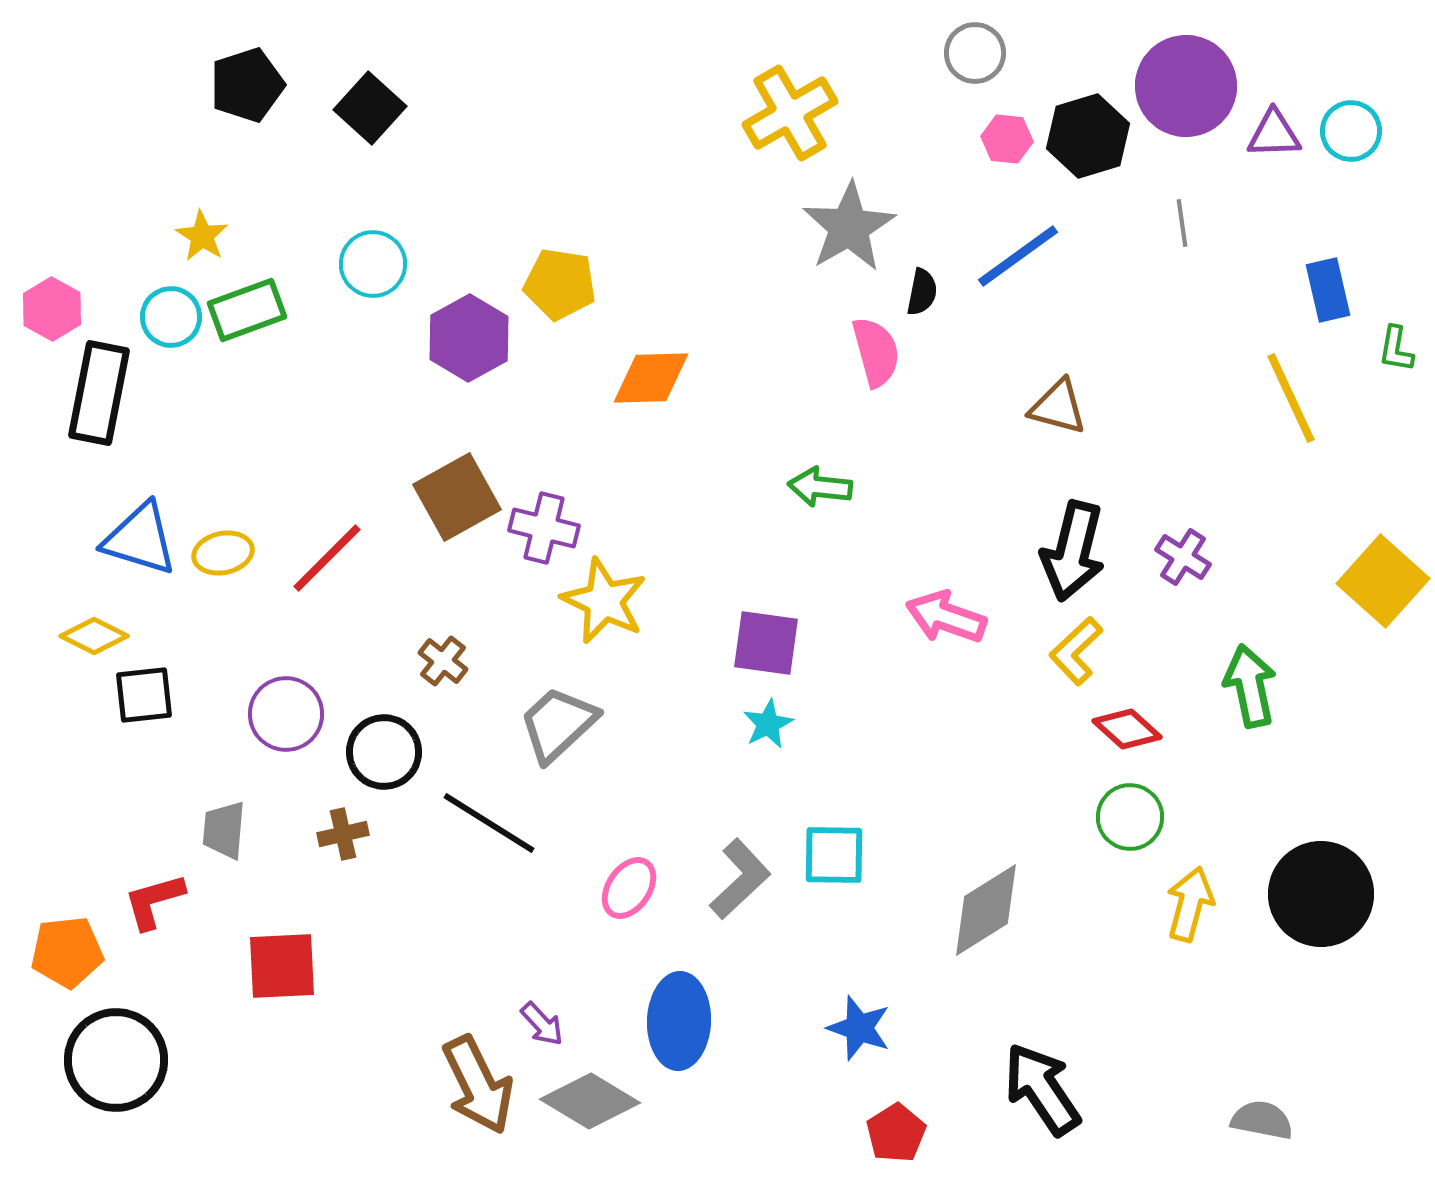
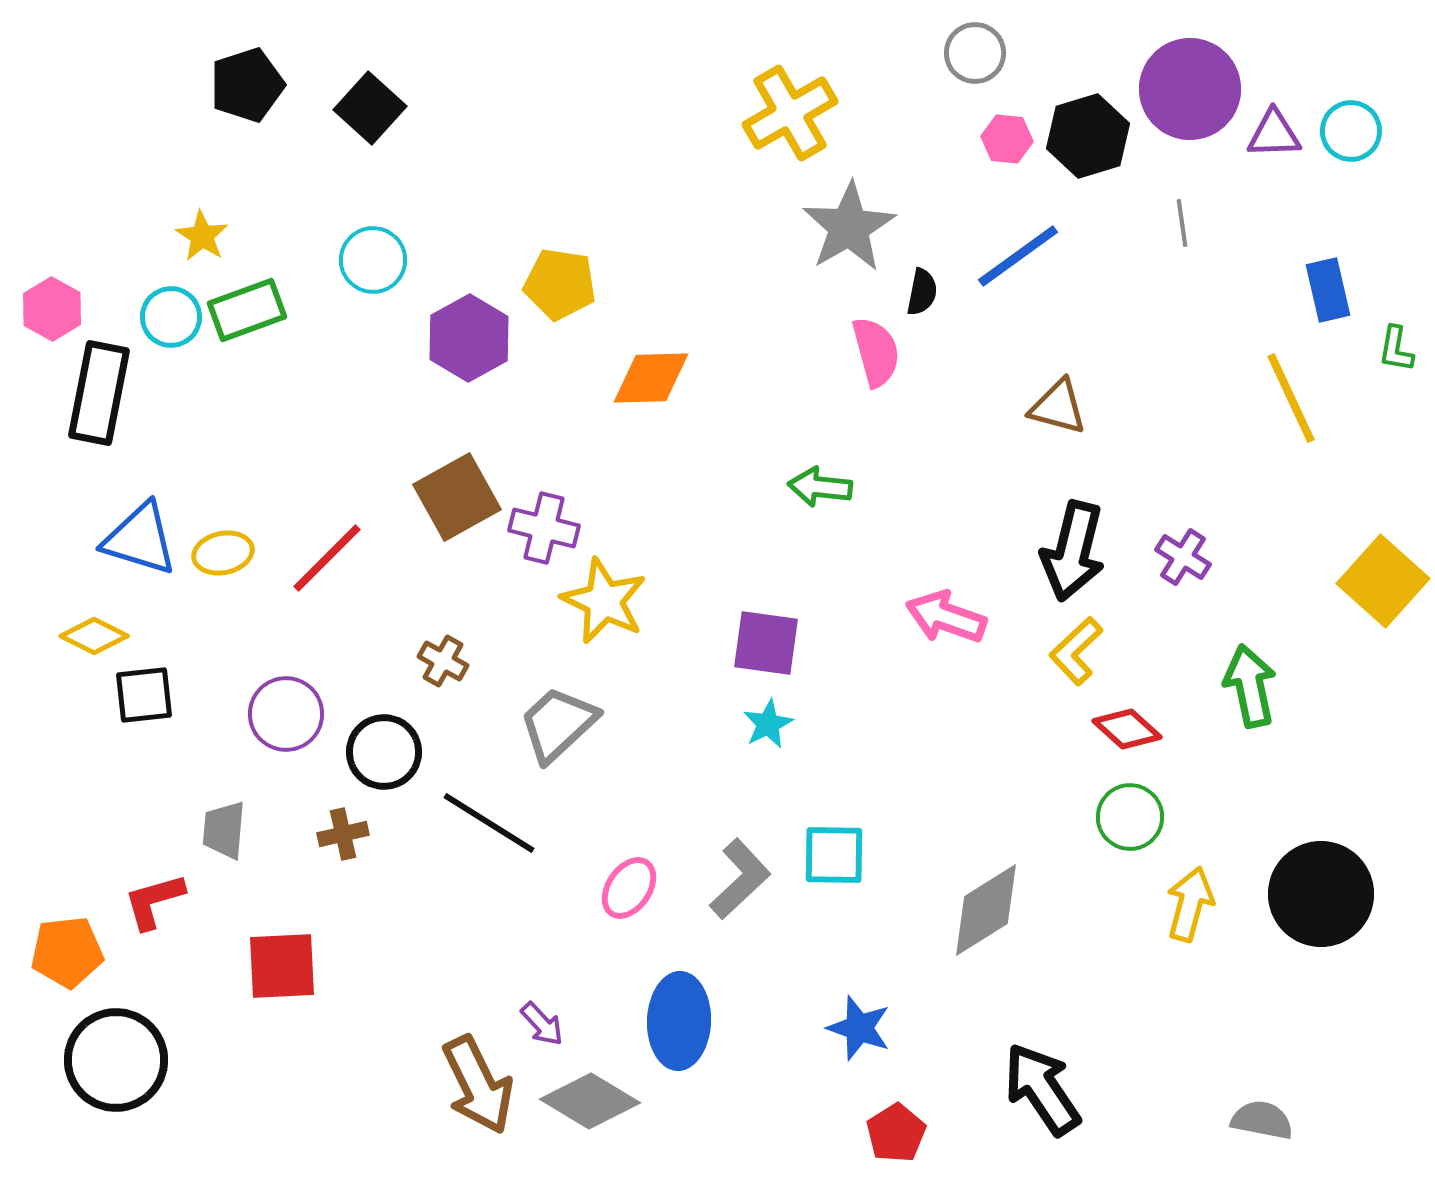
purple circle at (1186, 86): moved 4 px right, 3 px down
cyan circle at (373, 264): moved 4 px up
brown cross at (443, 661): rotated 9 degrees counterclockwise
